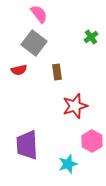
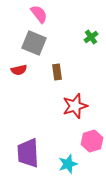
gray square: rotated 15 degrees counterclockwise
pink hexagon: rotated 15 degrees clockwise
purple trapezoid: moved 1 px right, 8 px down
